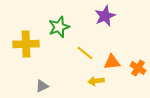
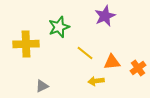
orange cross: rotated 21 degrees clockwise
